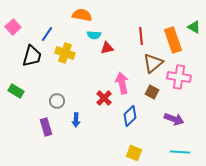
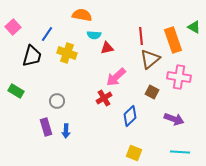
yellow cross: moved 2 px right
brown triangle: moved 3 px left, 4 px up
pink arrow: moved 6 px left, 6 px up; rotated 120 degrees counterclockwise
red cross: rotated 14 degrees clockwise
blue arrow: moved 10 px left, 11 px down
